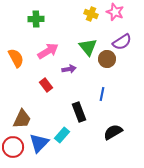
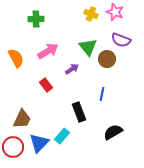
purple semicircle: moved 1 px left, 2 px up; rotated 54 degrees clockwise
purple arrow: moved 3 px right; rotated 24 degrees counterclockwise
cyan rectangle: moved 1 px down
